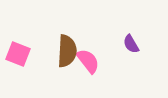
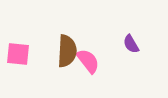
pink square: rotated 15 degrees counterclockwise
